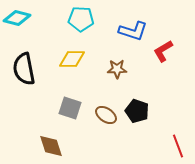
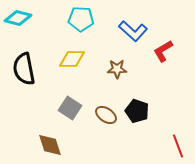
cyan diamond: moved 1 px right
blue L-shape: rotated 24 degrees clockwise
gray square: rotated 15 degrees clockwise
brown diamond: moved 1 px left, 1 px up
